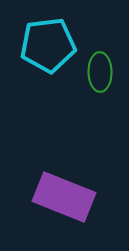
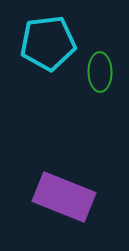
cyan pentagon: moved 2 px up
